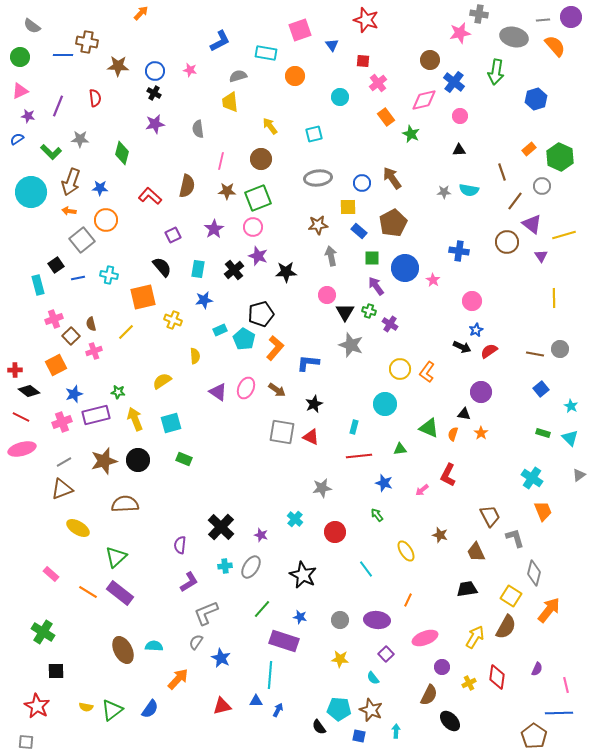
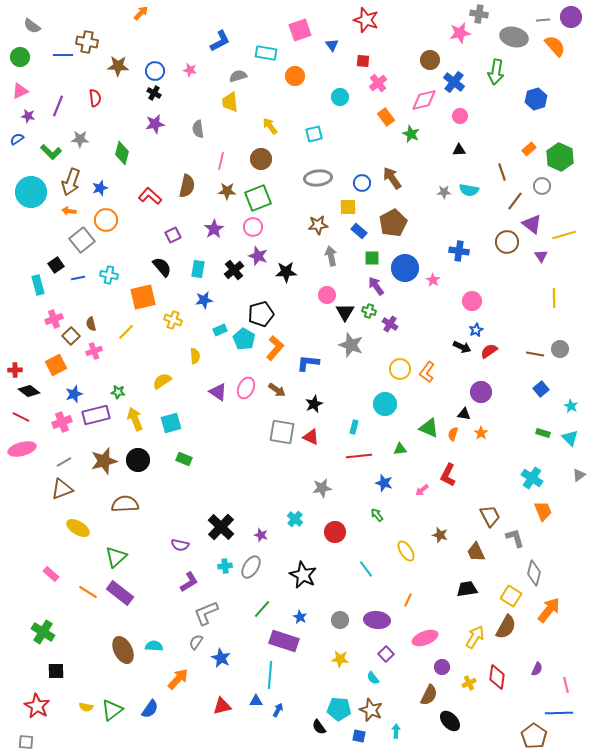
blue star at (100, 188): rotated 21 degrees counterclockwise
purple semicircle at (180, 545): rotated 84 degrees counterclockwise
blue star at (300, 617): rotated 16 degrees clockwise
